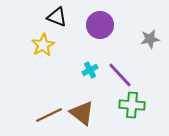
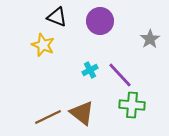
purple circle: moved 4 px up
gray star: rotated 24 degrees counterclockwise
yellow star: rotated 20 degrees counterclockwise
brown line: moved 1 px left, 2 px down
